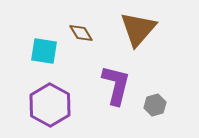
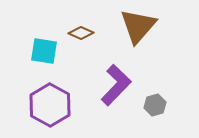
brown triangle: moved 3 px up
brown diamond: rotated 35 degrees counterclockwise
purple L-shape: rotated 30 degrees clockwise
